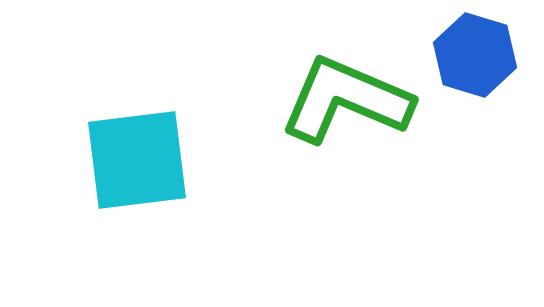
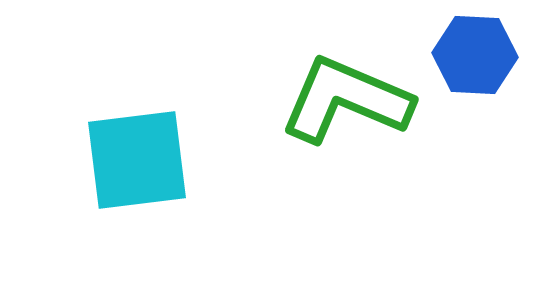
blue hexagon: rotated 14 degrees counterclockwise
